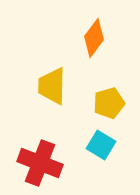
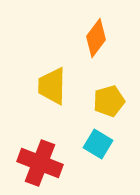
orange diamond: moved 2 px right
yellow pentagon: moved 2 px up
cyan square: moved 3 px left, 1 px up
